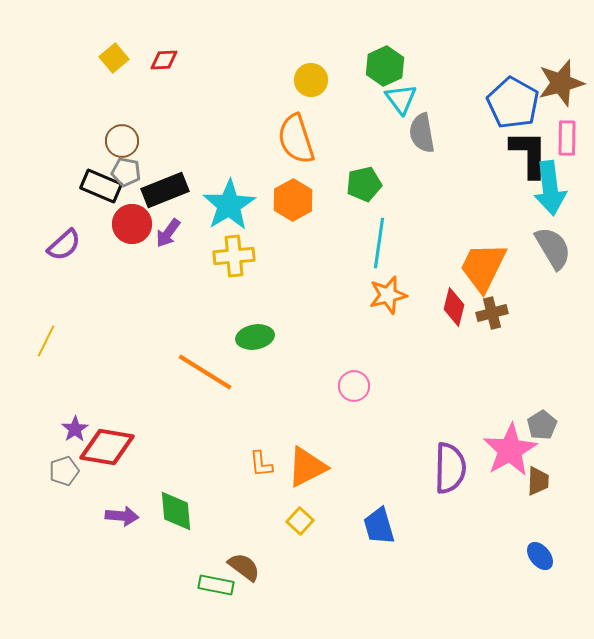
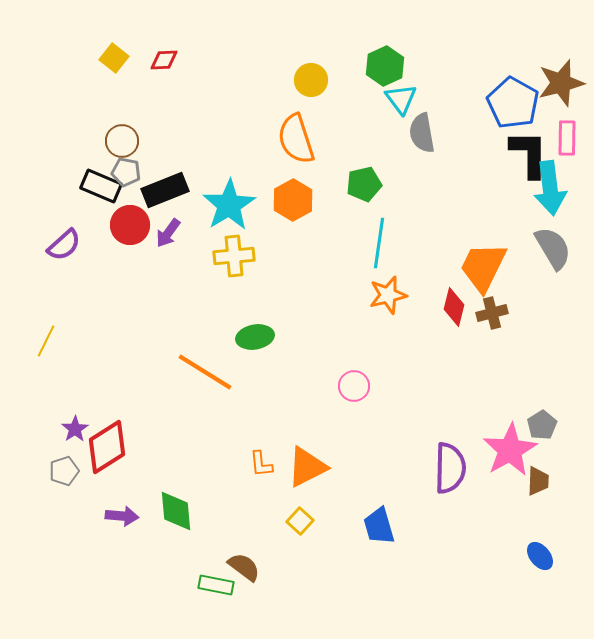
yellow square at (114, 58): rotated 12 degrees counterclockwise
red circle at (132, 224): moved 2 px left, 1 px down
red diamond at (107, 447): rotated 42 degrees counterclockwise
